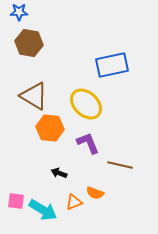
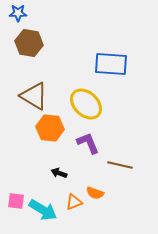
blue star: moved 1 px left, 1 px down
blue rectangle: moved 1 px left, 1 px up; rotated 16 degrees clockwise
